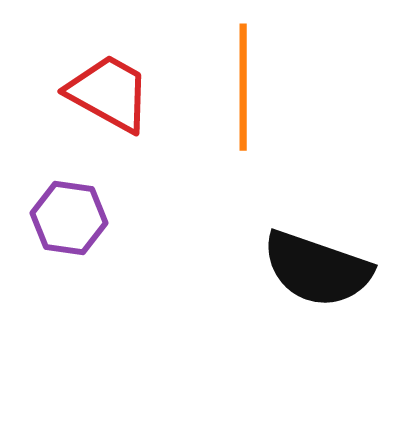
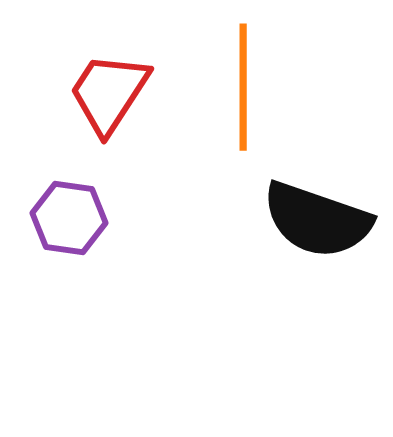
red trapezoid: rotated 86 degrees counterclockwise
black semicircle: moved 49 px up
